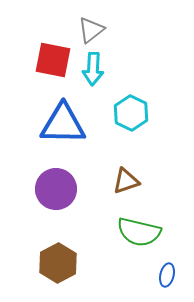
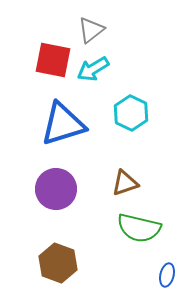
cyan arrow: rotated 56 degrees clockwise
blue triangle: rotated 18 degrees counterclockwise
brown triangle: moved 1 px left, 2 px down
green semicircle: moved 4 px up
brown hexagon: rotated 12 degrees counterclockwise
